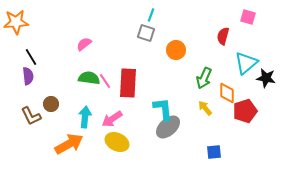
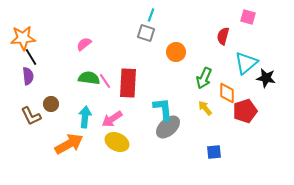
orange star: moved 7 px right, 16 px down
orange circle: moved 2 px down
